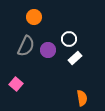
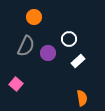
purple circle: moved 3 px down
white rectangle: moved 3 px right, 3 px down
